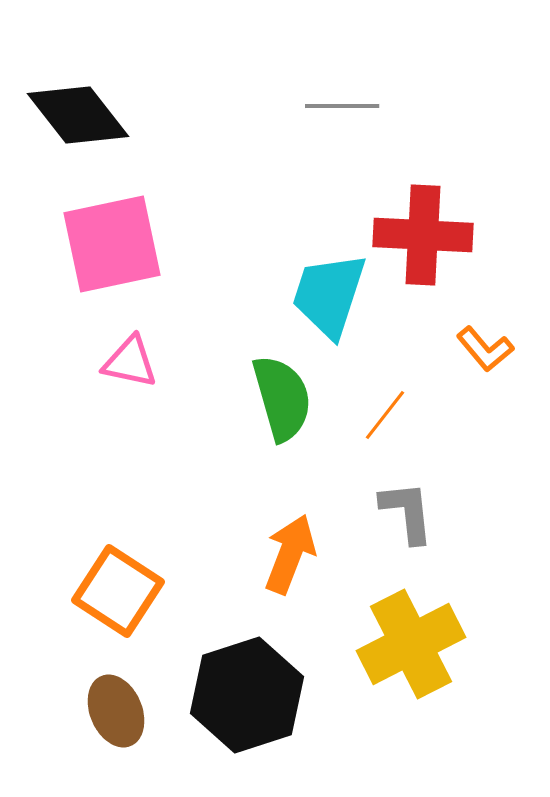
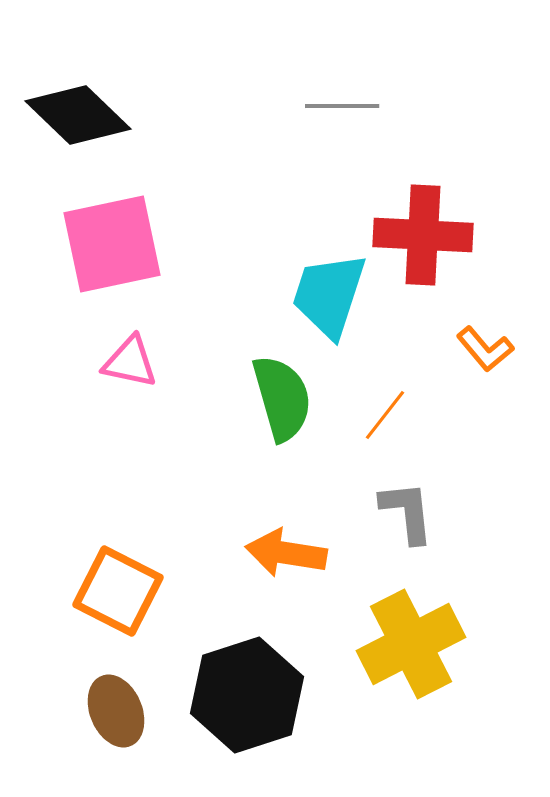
black diamond: rotated 8 degrees counterclockwise
orange arrow: moved 4 px left, 1 px up; rotated 102 degrees counterclockwise
orange square: rotated 6 degrees counterclockwise
